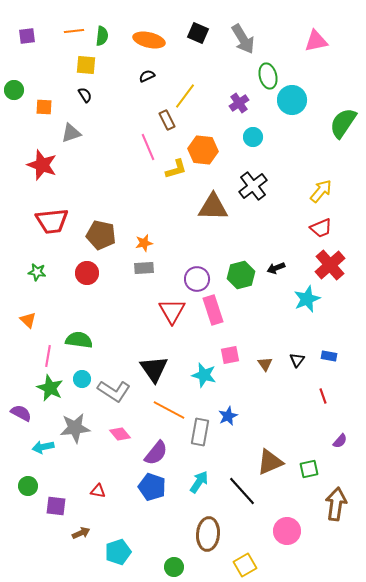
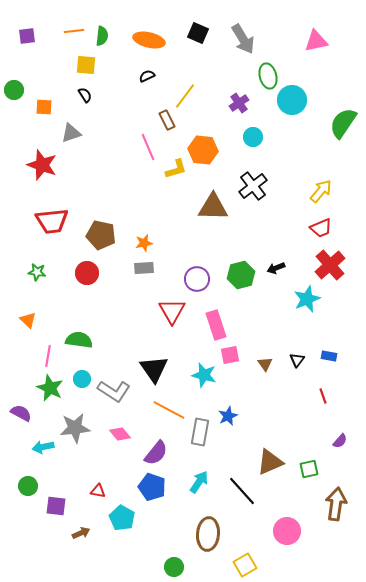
pink rectangle at (213, 310): moved 3 px right, 15 px down
cyan pentagon at (118, 552): moved 4 px right, 34 px up; rotated 25 degrees counterclockwise
